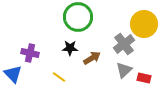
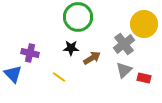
black star: moved 1 px right
